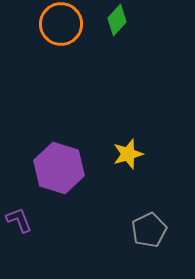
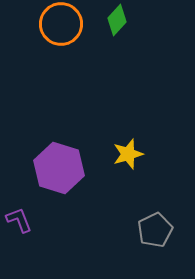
gray pentagon: moved 6 px right
